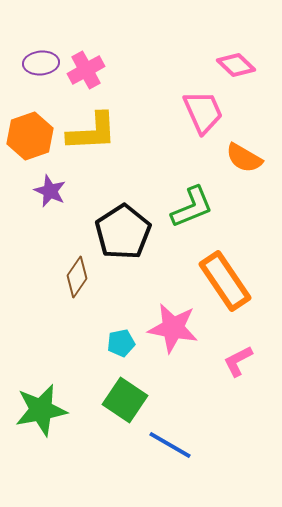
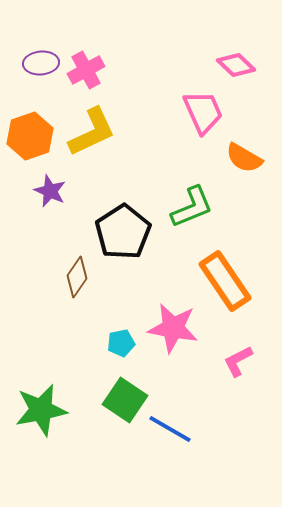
yellow L-shape: rotated 22 degrees counterclockwise
blue line: moved 16 px up
